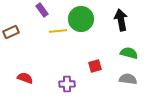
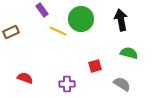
yellow line: rotated 30 degrees clockwise
gray semicircle: moved 6 px left, 5 px down; rotated 24 degrees clockwise
